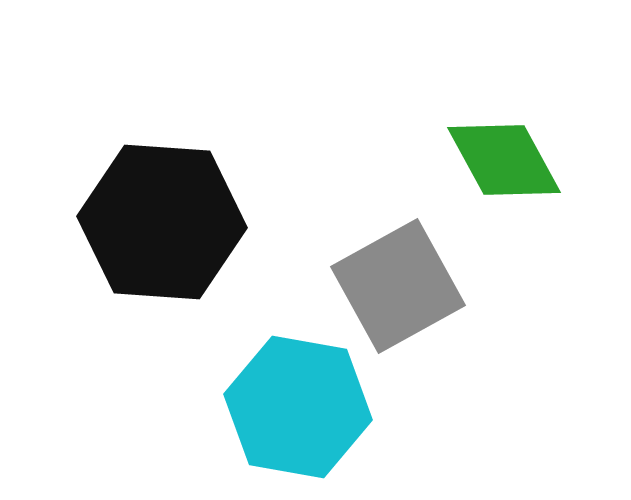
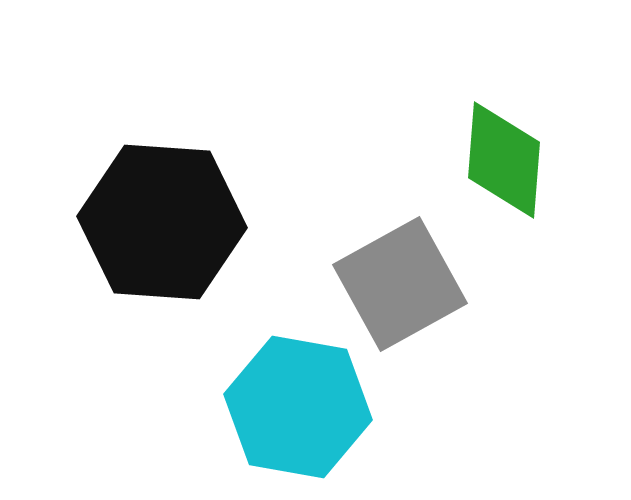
green diamond: rotated 33 degrees clockwise
gray square: moved 2 px right, 2 px up
